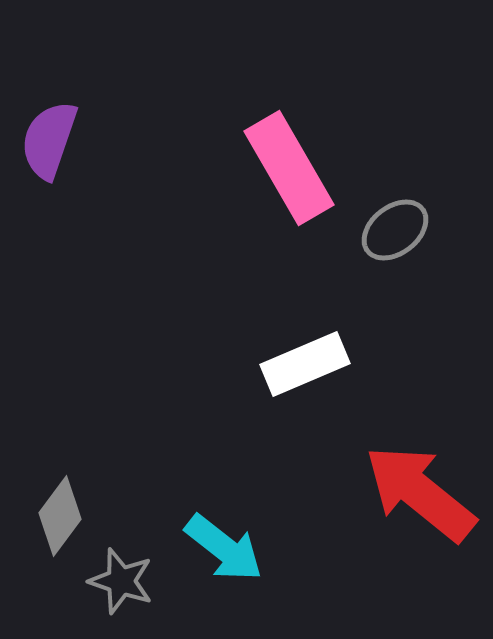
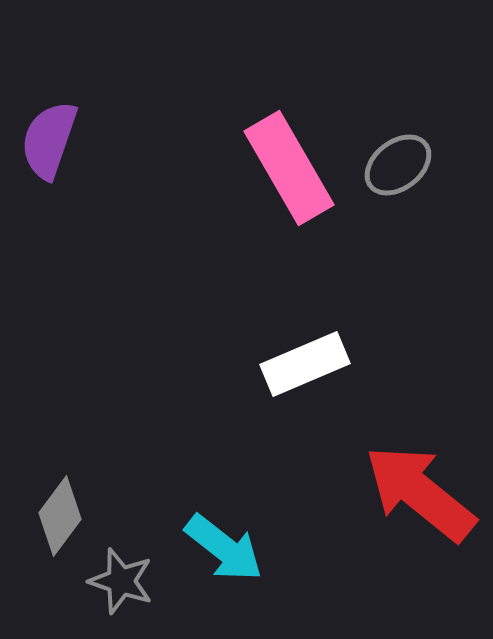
gray ellipse: moved 3 px right, 65 px up
